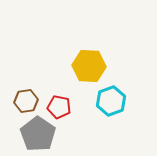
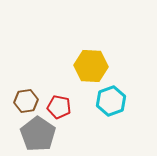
yellow hexagon: moved 2 px right
